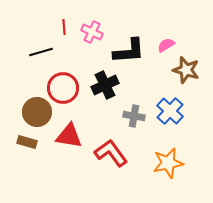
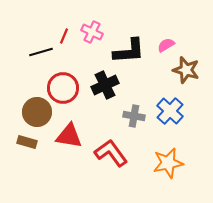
red line: moved 9 px down; rotated 28 degrees clockwise
